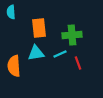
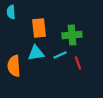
cyan line: moved 1 px down
